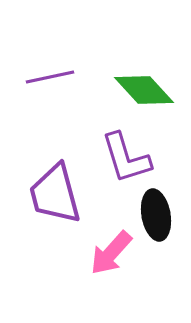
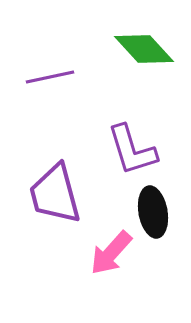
green diamond: moved 41 px up
purple L-shape: moved 6 px right, 8 px up
black ellipse: moved 3 px left, 3 px up
